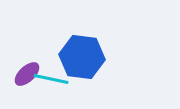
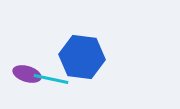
purple ellipse: rotated 60 degrees clockwise
